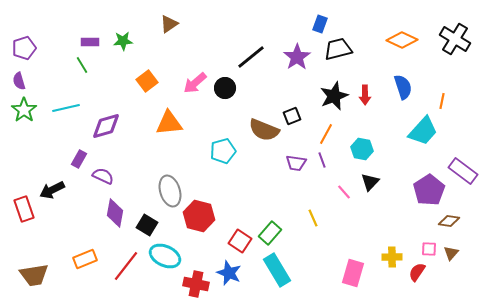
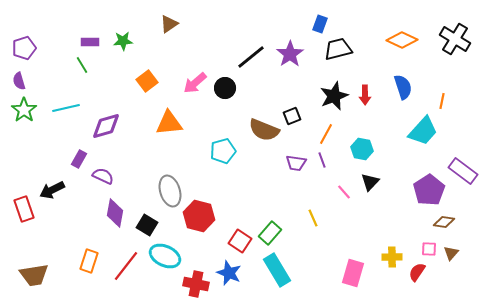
purple star at (297, 57): moved 7 px left, 3 px up
brown diamond at (449, 221): moved 5 px left, 1 px down
orange rectangle at (85, 259): moved 4 px right, 2 px down; rotated 50 degrees counterclockwise
